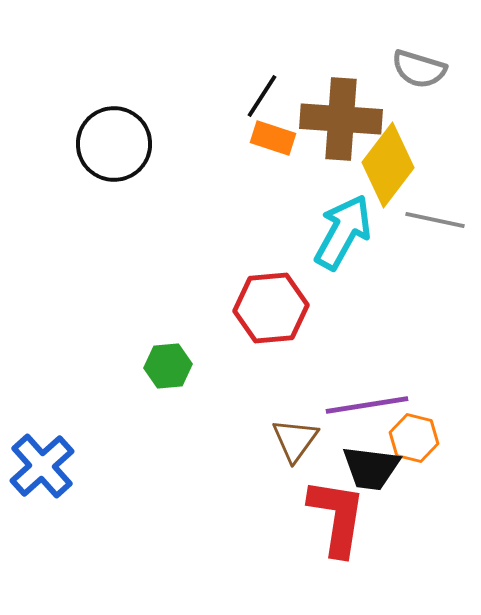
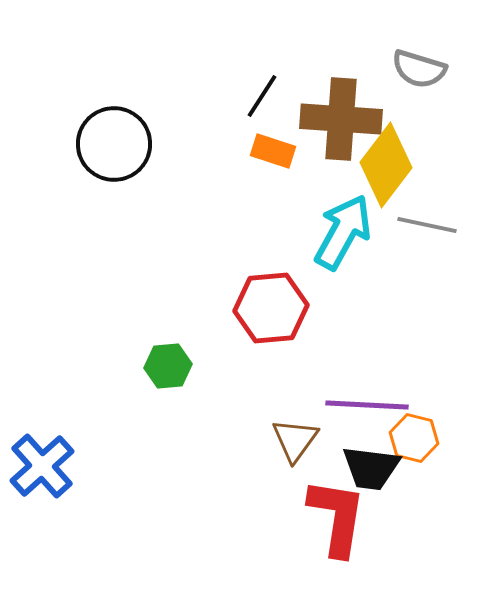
orange rectangle: moved 13 px down
yellow diamond: moved 2 px left
gray line: moved 8 px left, 5 px down
purple line: rotated 12 degrees clockwise
